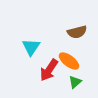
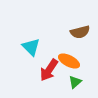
brown semicircle: moved 3 px right
cyan triangle: rotated 18 degrees counterclockwise
orange ellipse: rotated 10 degrees counterclockwise
